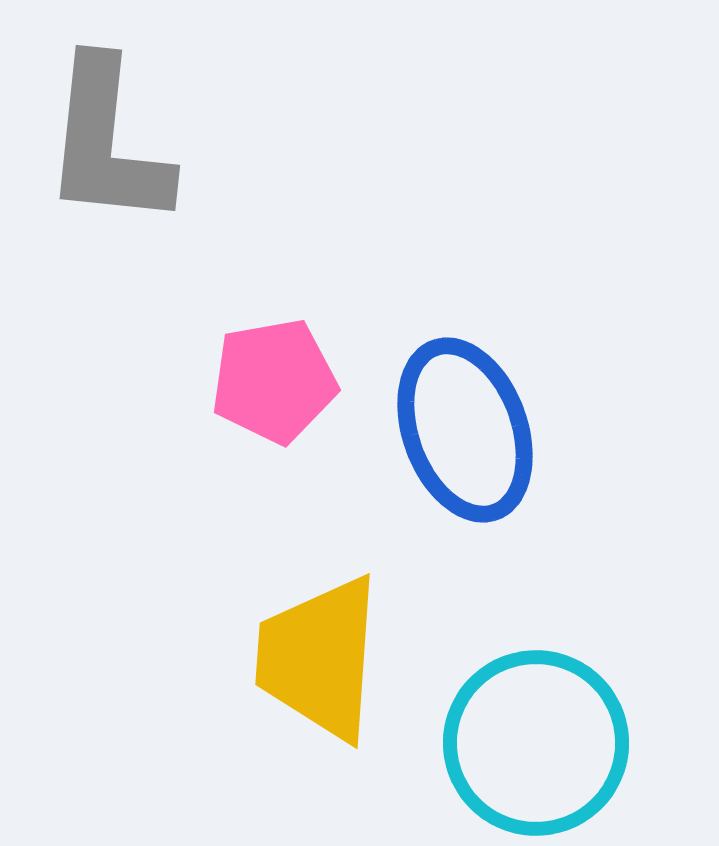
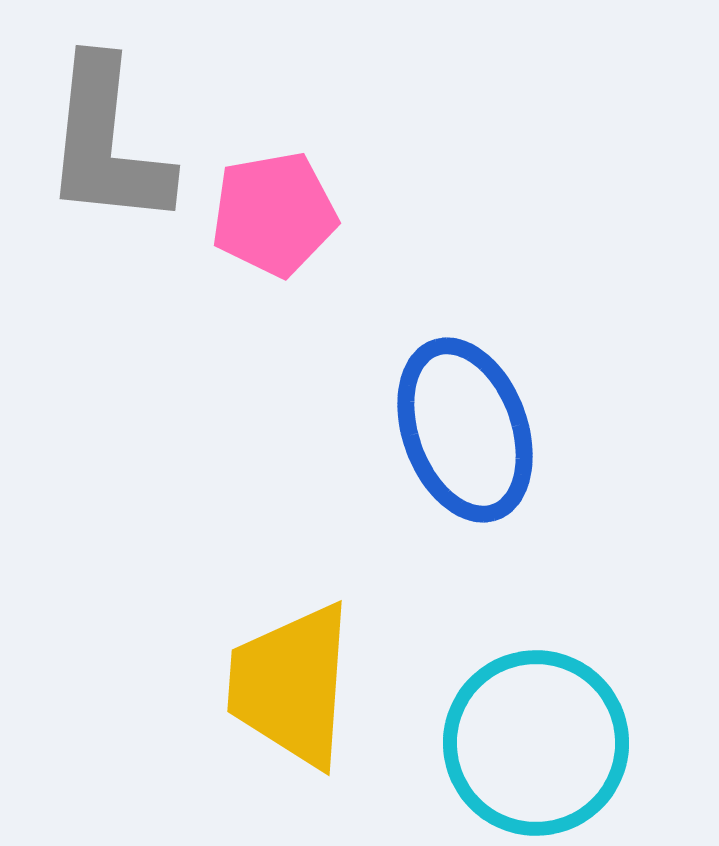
pink pentagon: moved 167 px up
yellow trapezoid: moved 28 px left, 27 px down
